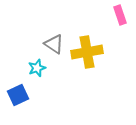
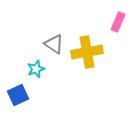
pink rectangle: moved 2 px left, 7 px down; rotated 42 degrees clockwise
cyan star: moved 1 px left, 1 px down
